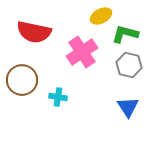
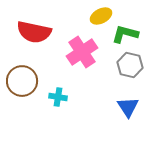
gray hexagon: moved 1 px right
brown circle: moved 1 px down
